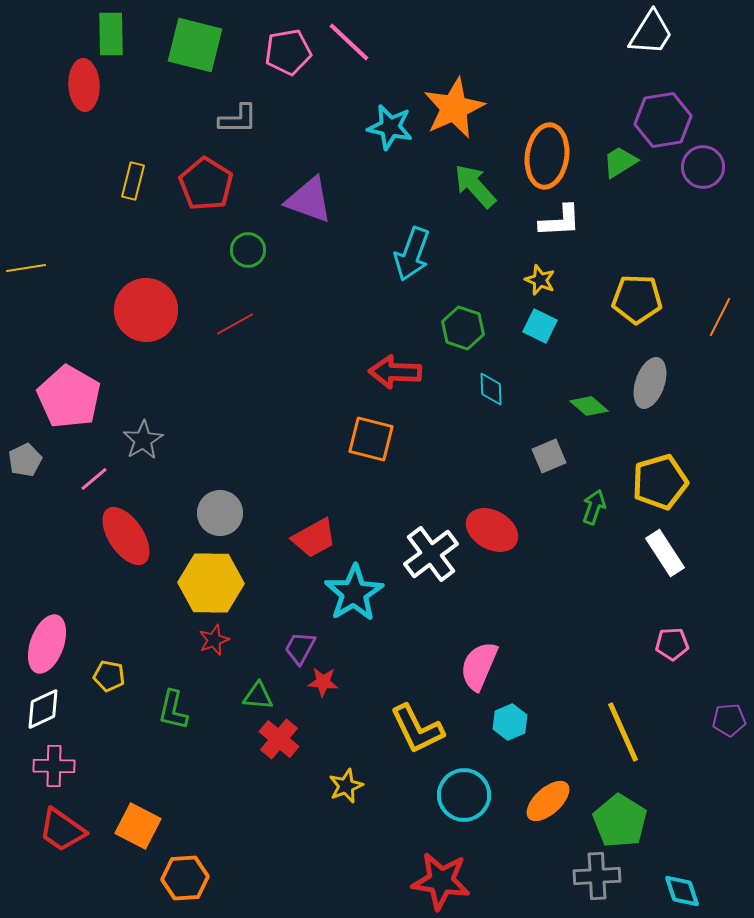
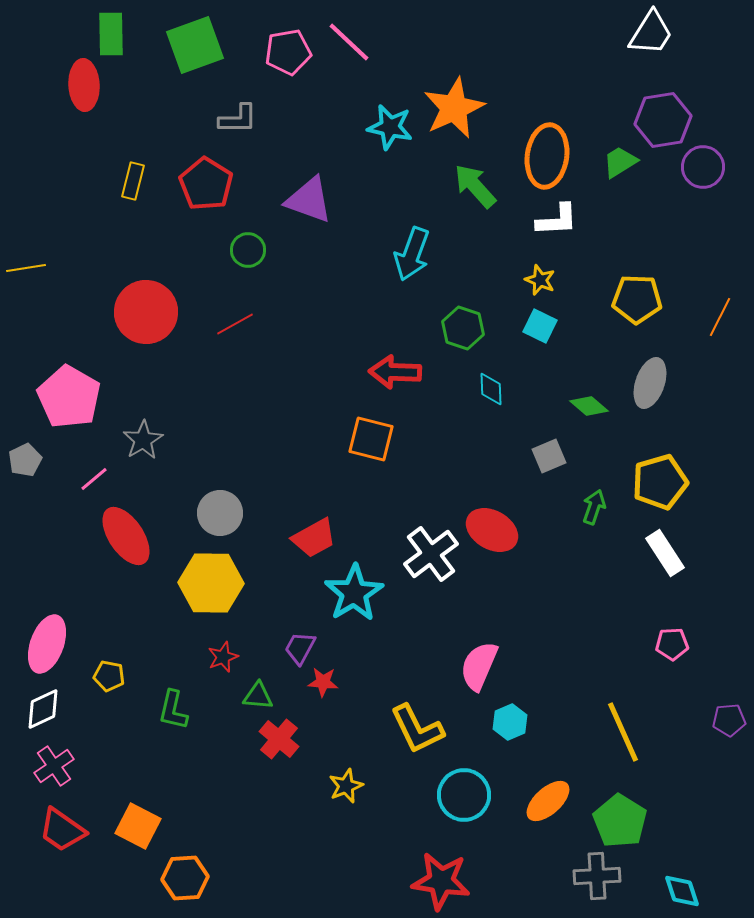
green square at (195, 45): rotated 34 degrees counterclockwise
white L-shape at (560, 221): moved 3 px left, 1 px up
red circle at (146, 310): moved 2 px down
red star at (214, 640): moved 9 px right, 17 px down
pink cross at (54, 766): rotated 36 degrees counterclockwise
